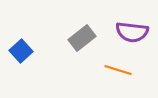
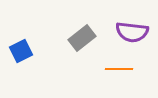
blue square: rotated 15 degrees clockwise
orange line: moved 1 px right, 1 px up; rotated 16 degrees counterclockwise
